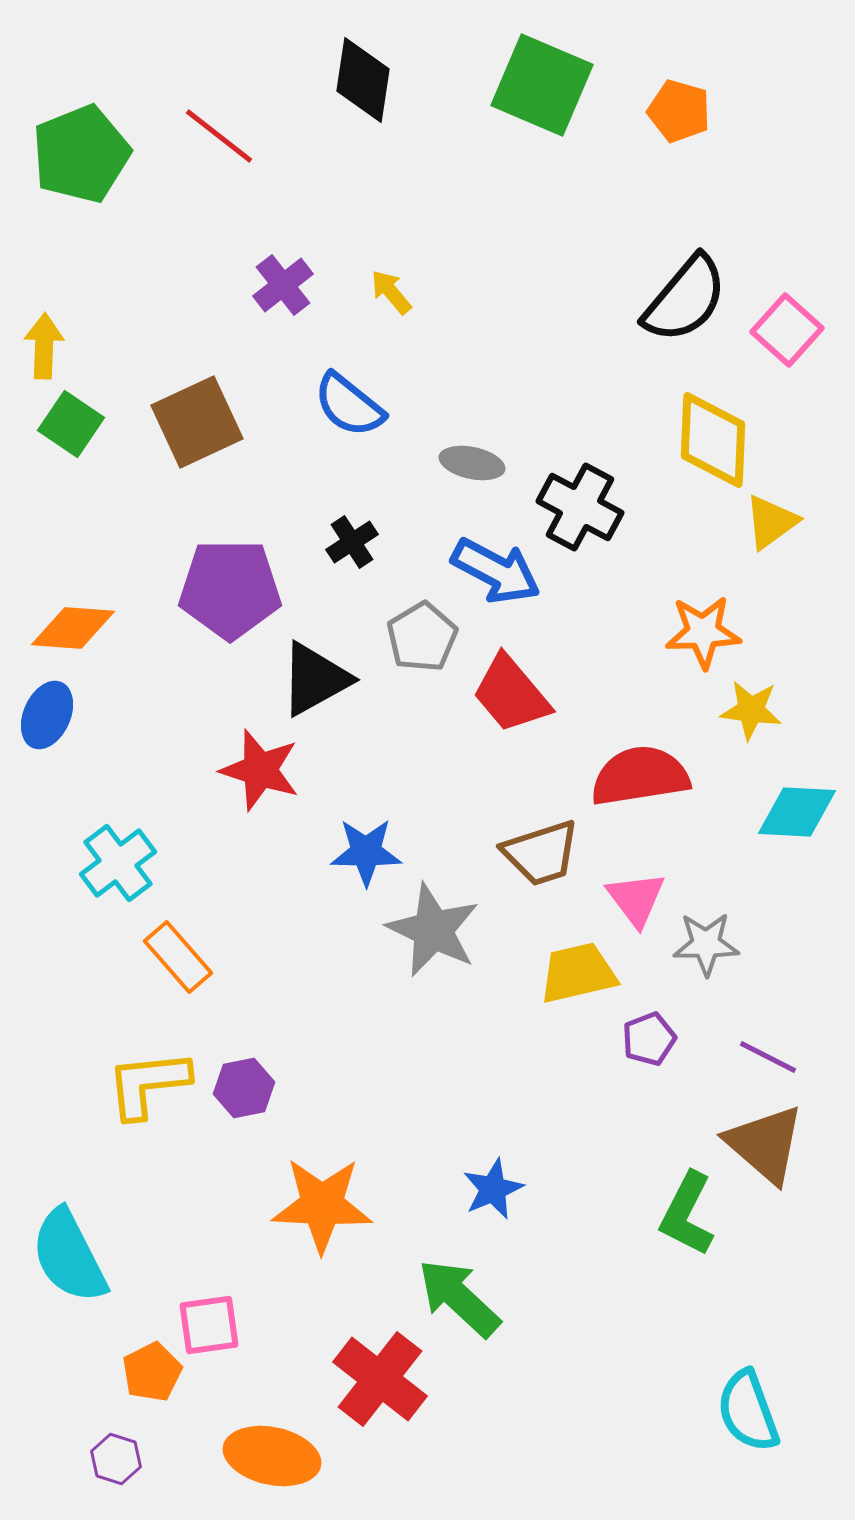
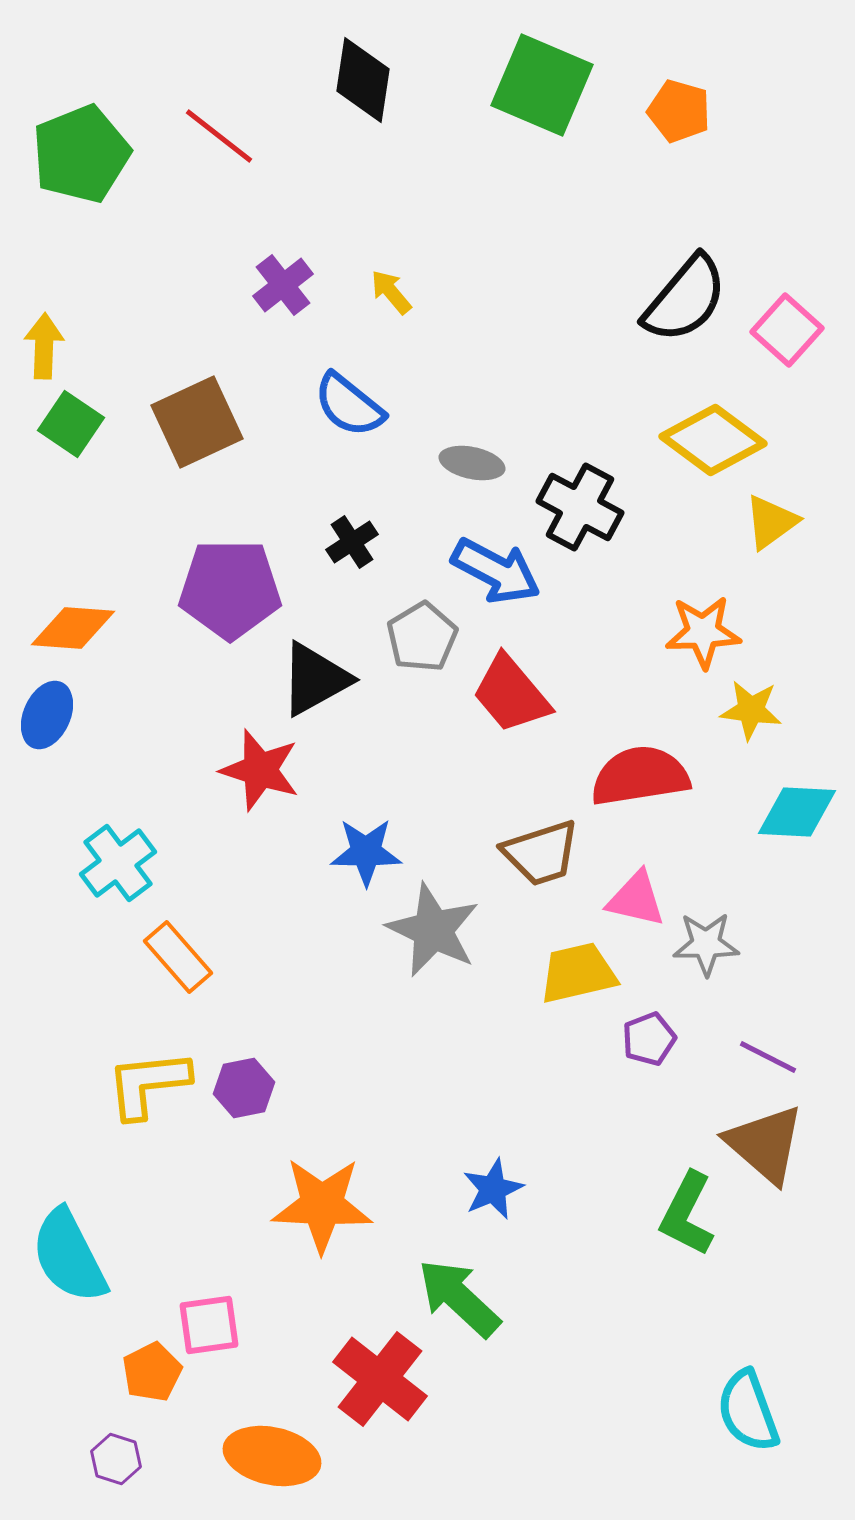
yellow diamond at (713, 440): rotated 56 degrees counterclockwise
pink triangle at (636, 899): rotated 40 degrees counterclockwise
